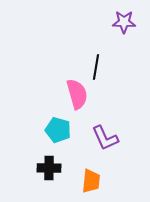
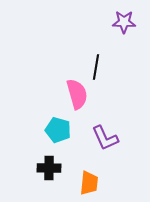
orange trapezoid: moved 2 px left, 2 px down
